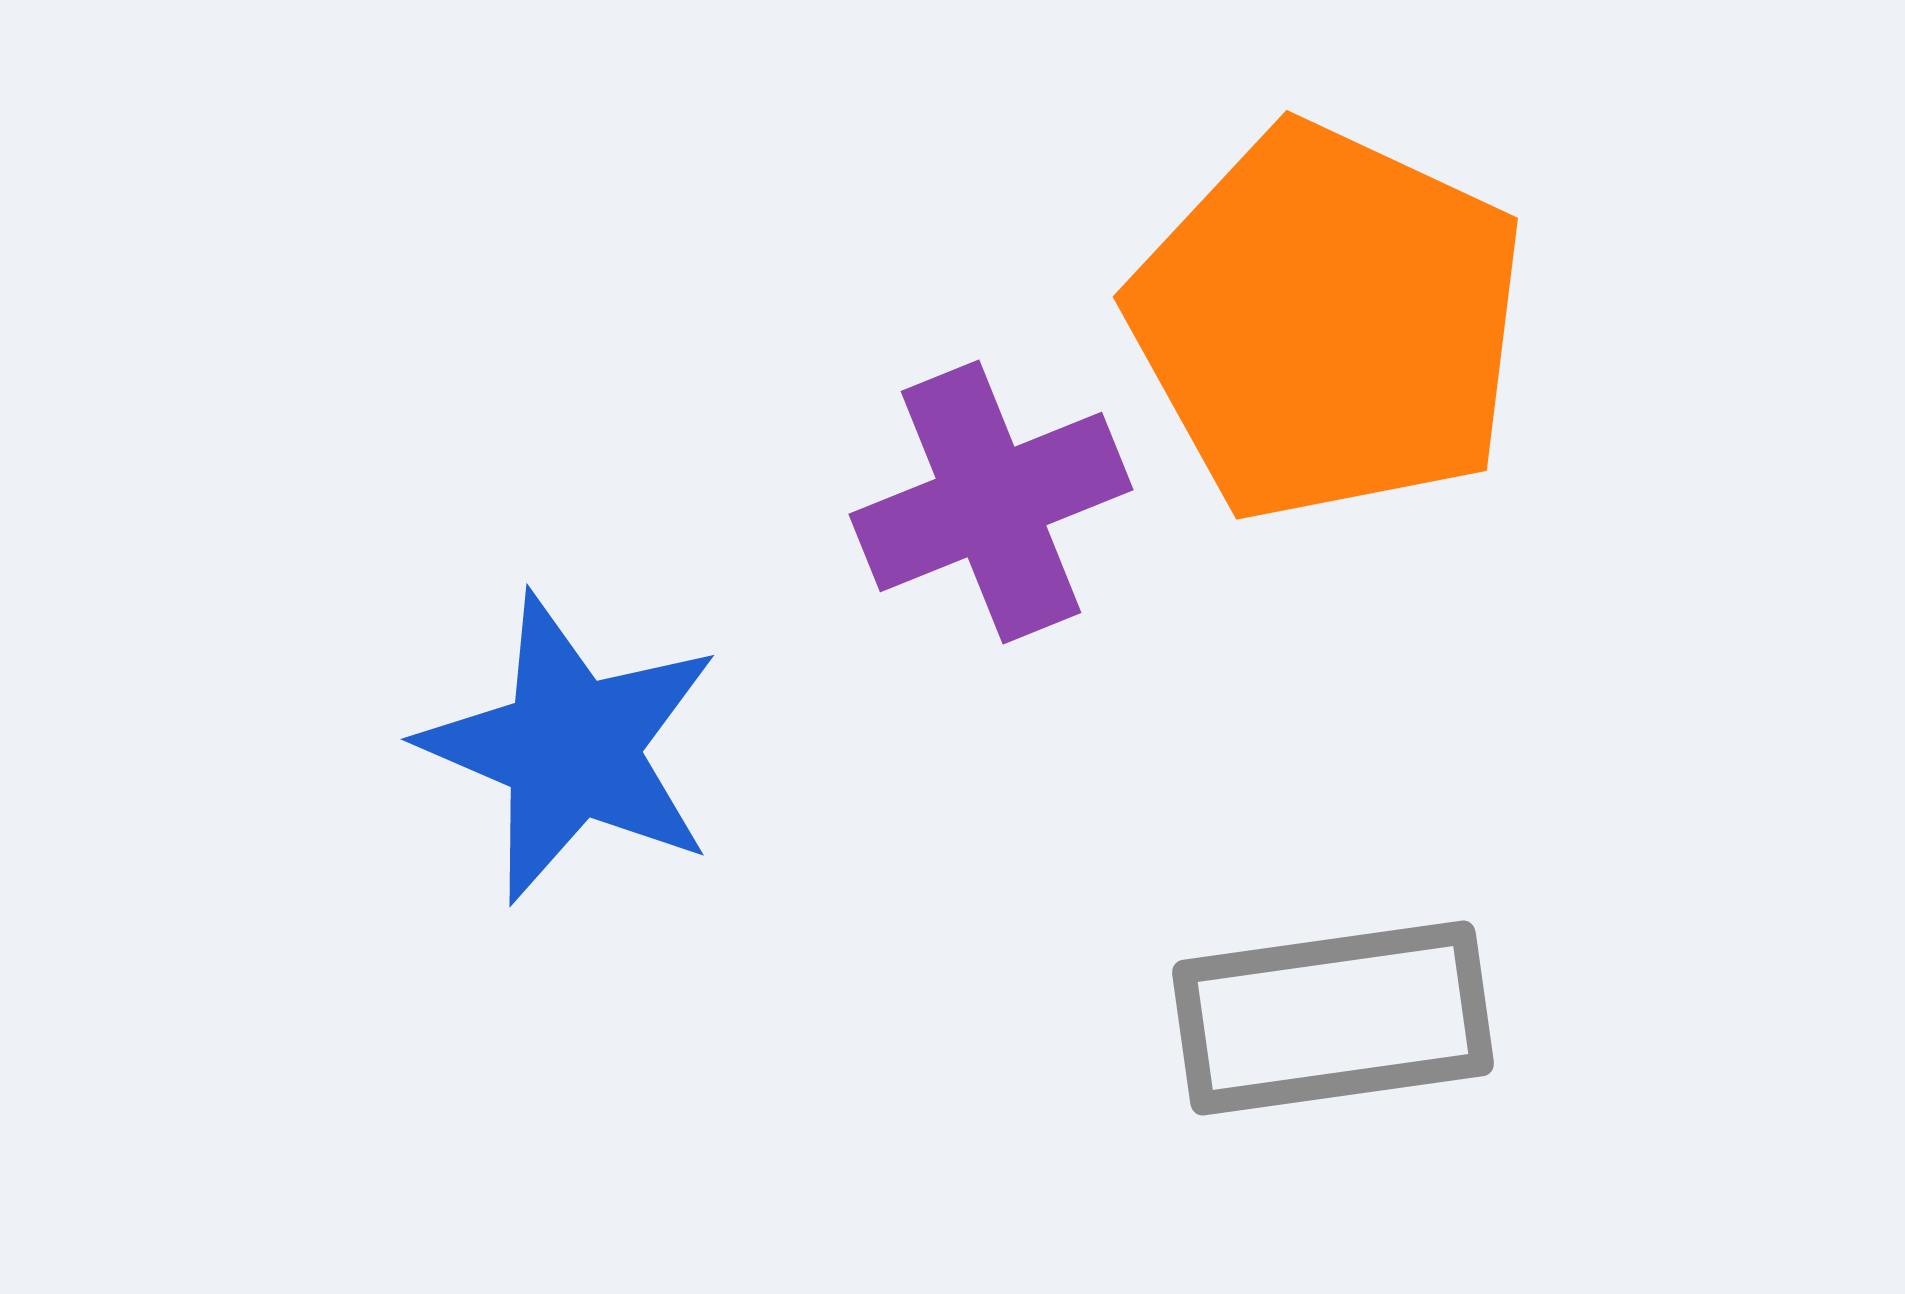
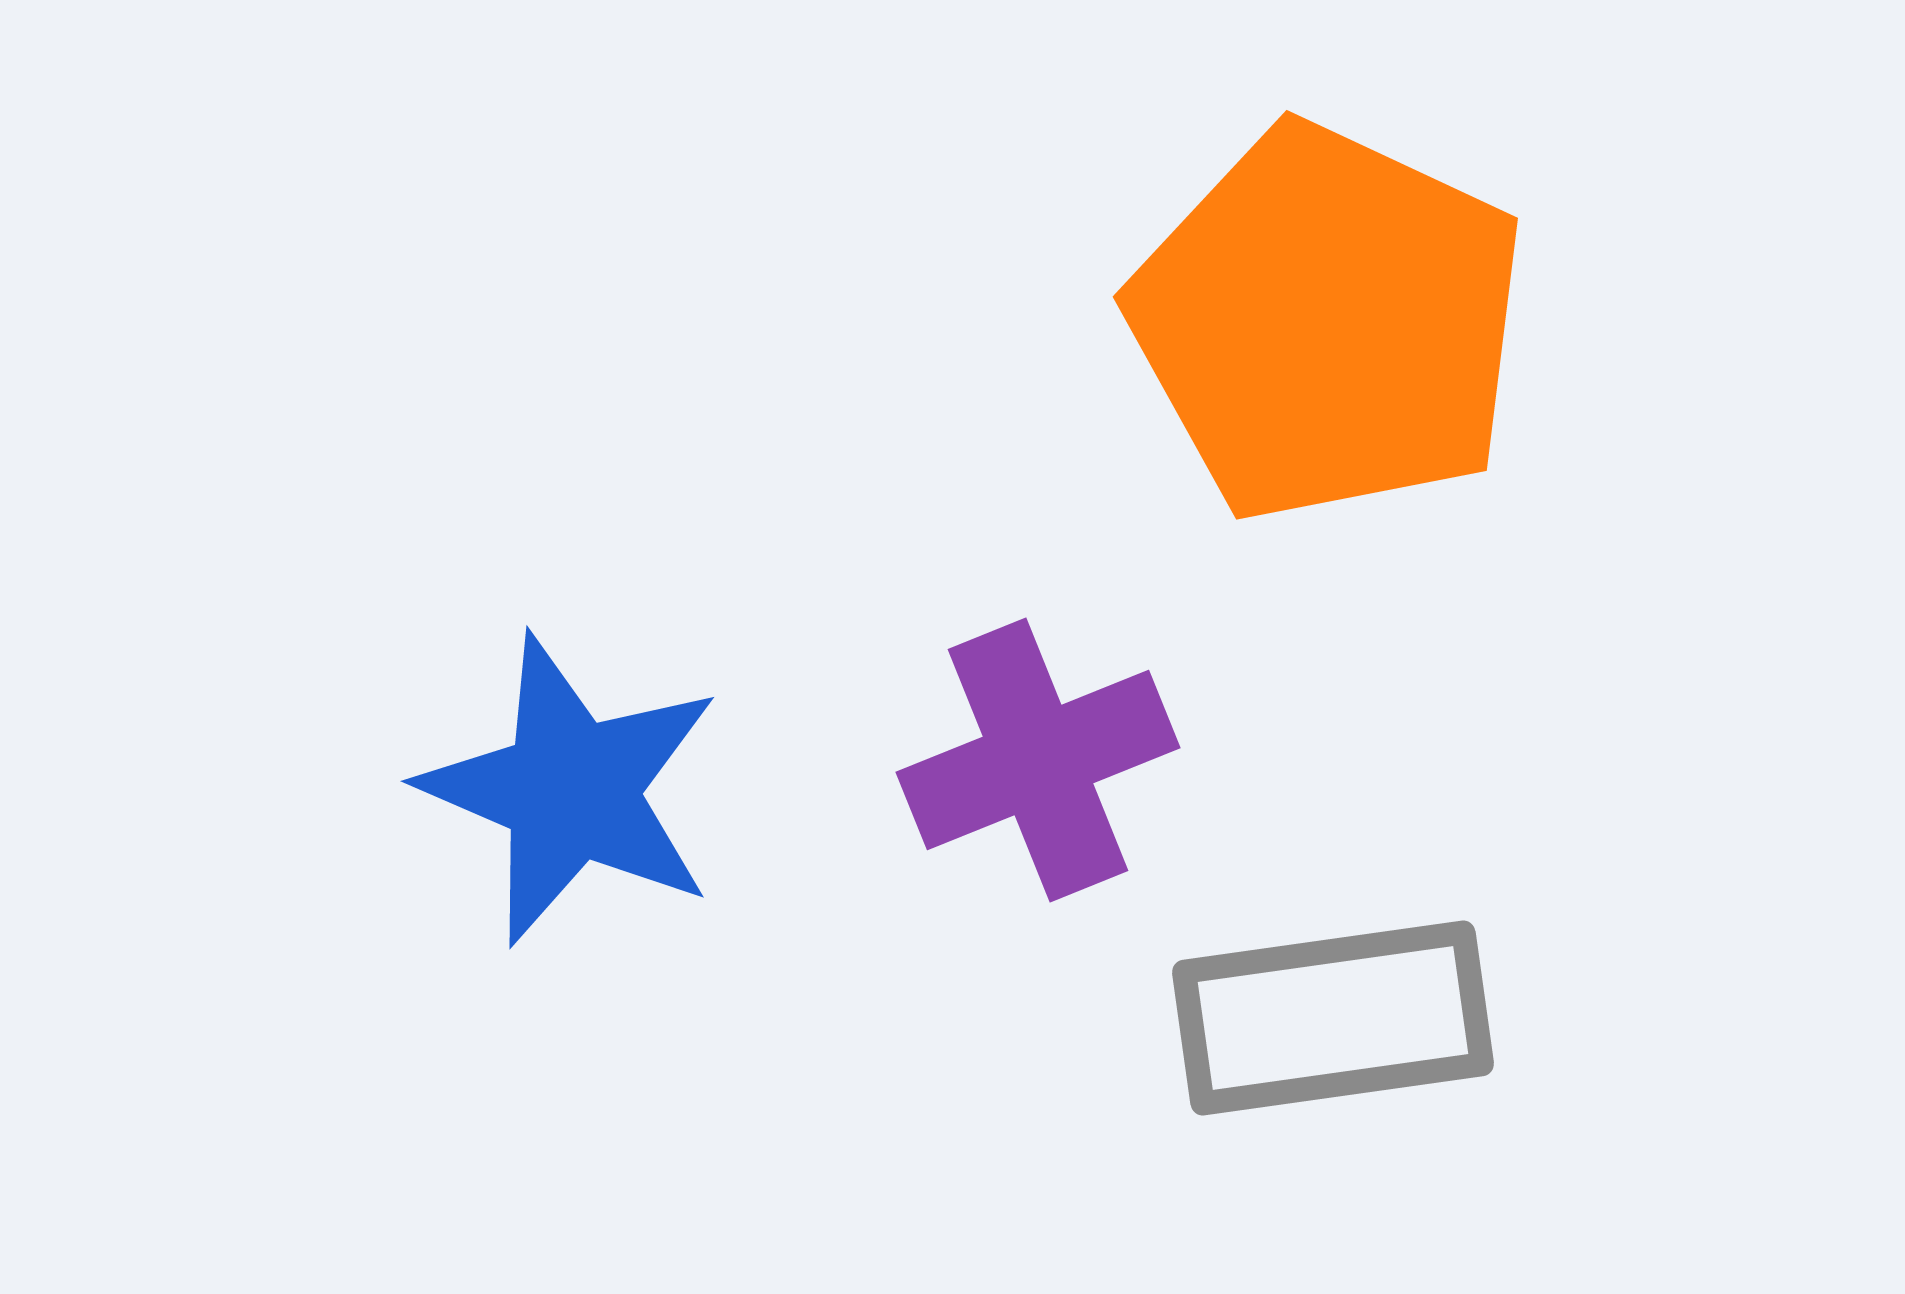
purple cross: moved 47 px right, 258 px down
blue star: moved 42 px down
